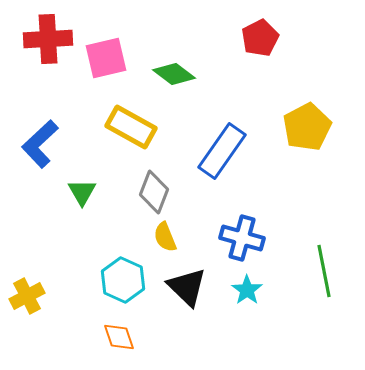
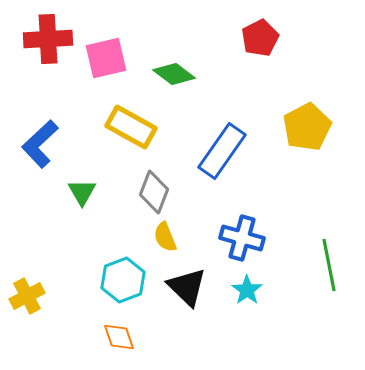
green line: moved 5 px right, 6 px up
cyan hexagon: rotated 15 degrees clockwise
